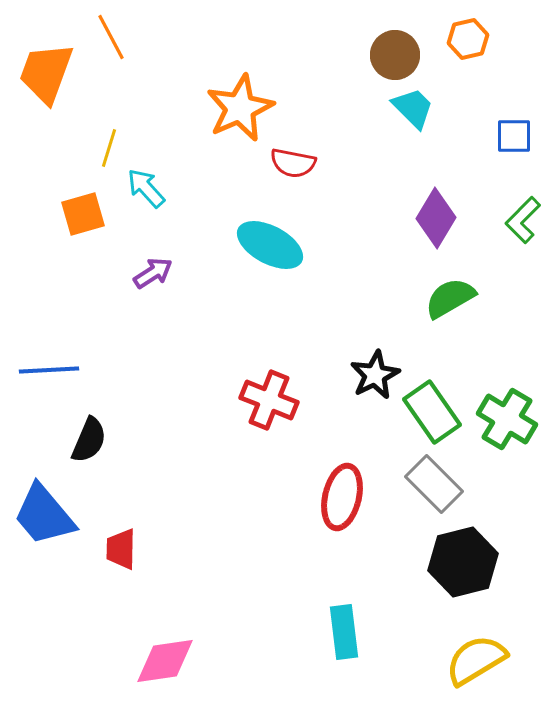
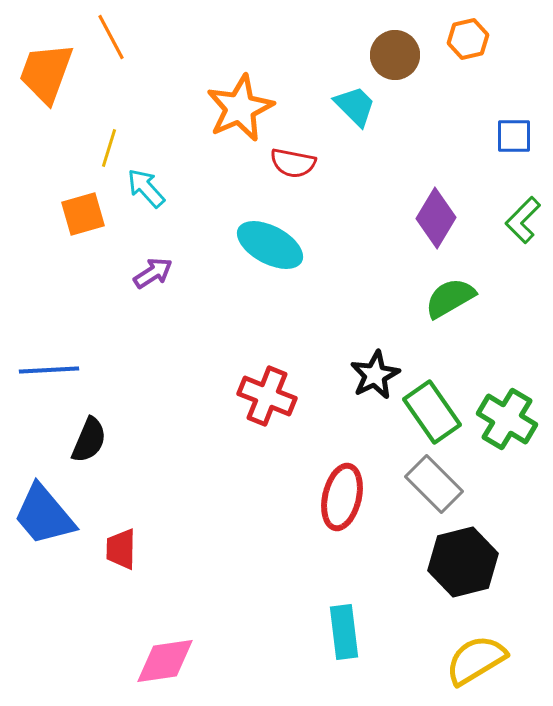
cyan trapezoid: moved 58 px left, 2 px up
red cross: moved 2 px left, 4 px up
